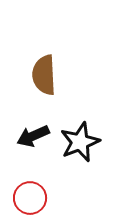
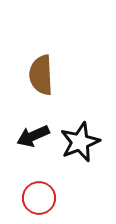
brown semicircle: moved 3 px left
red circle: moved 9 px right
